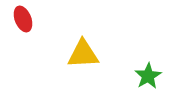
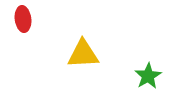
red ellipse: rotated 15 degrees clockwise
